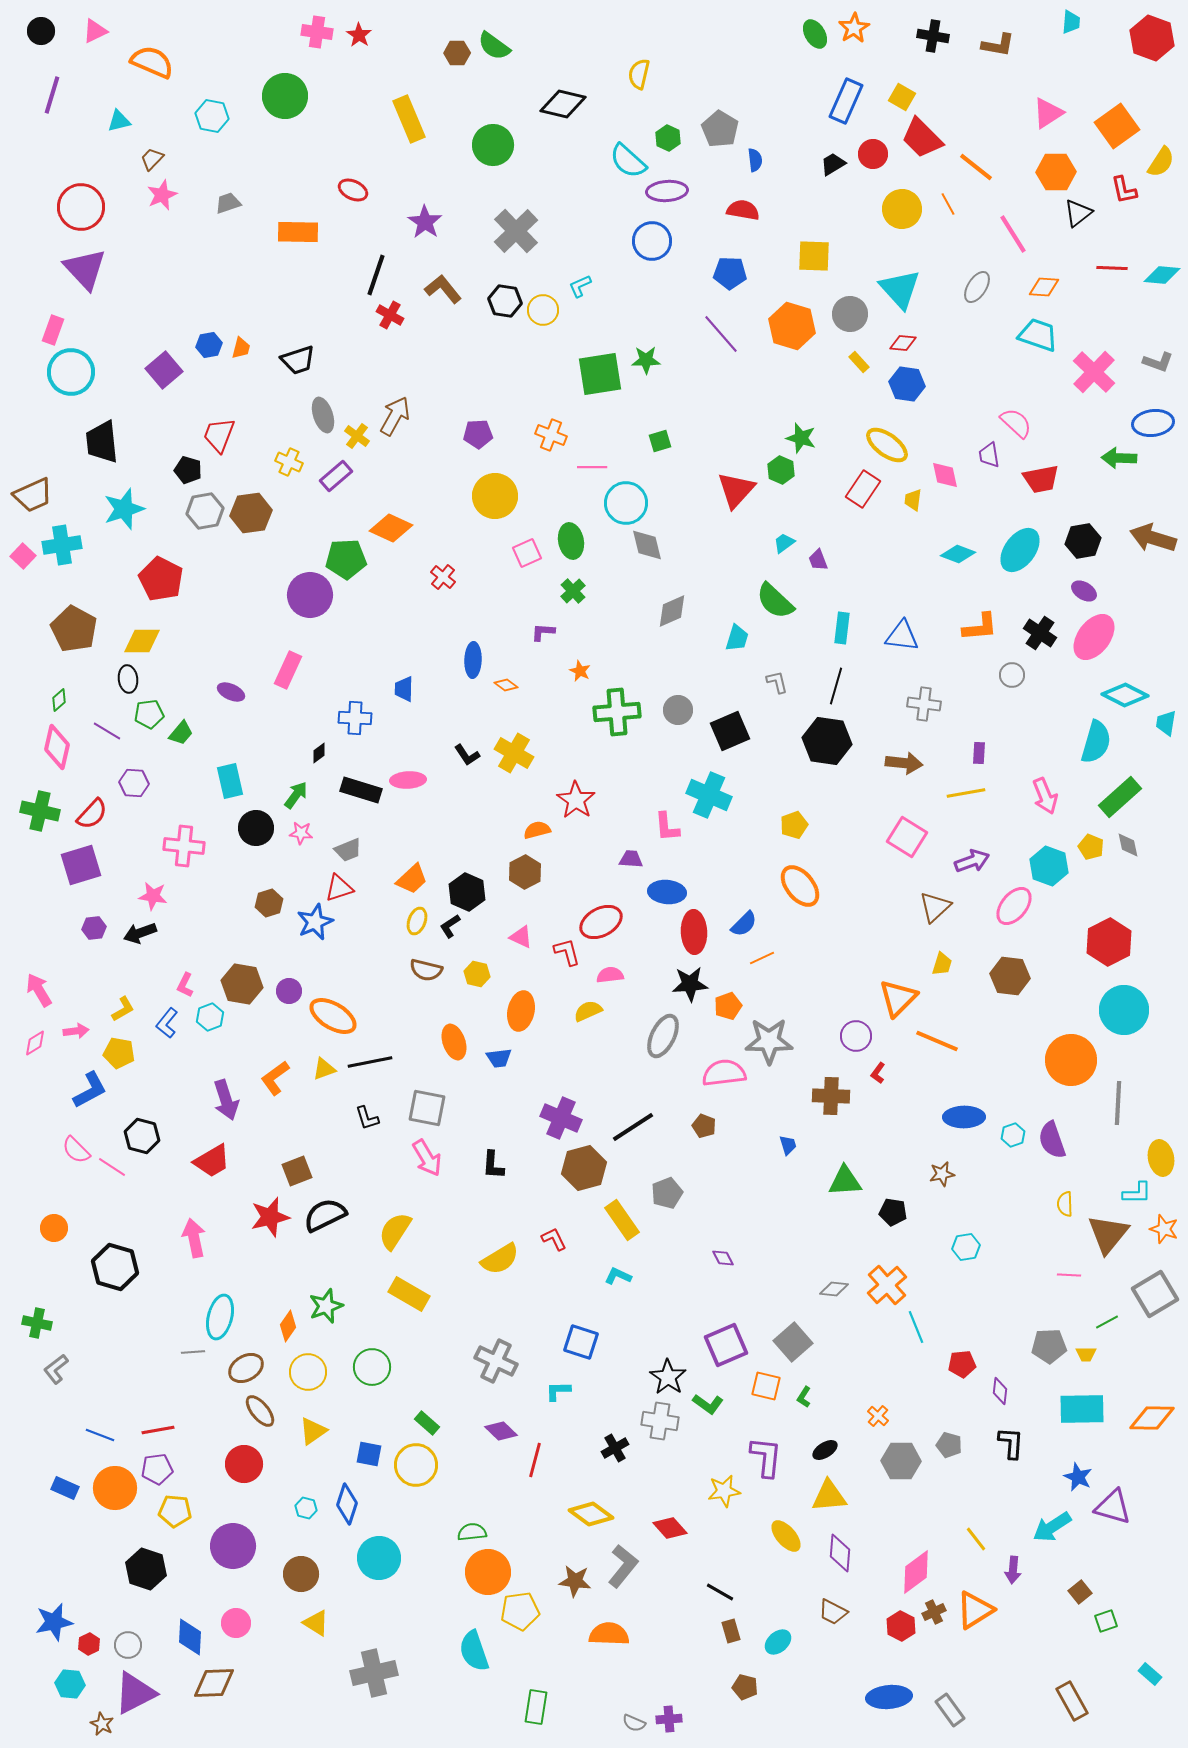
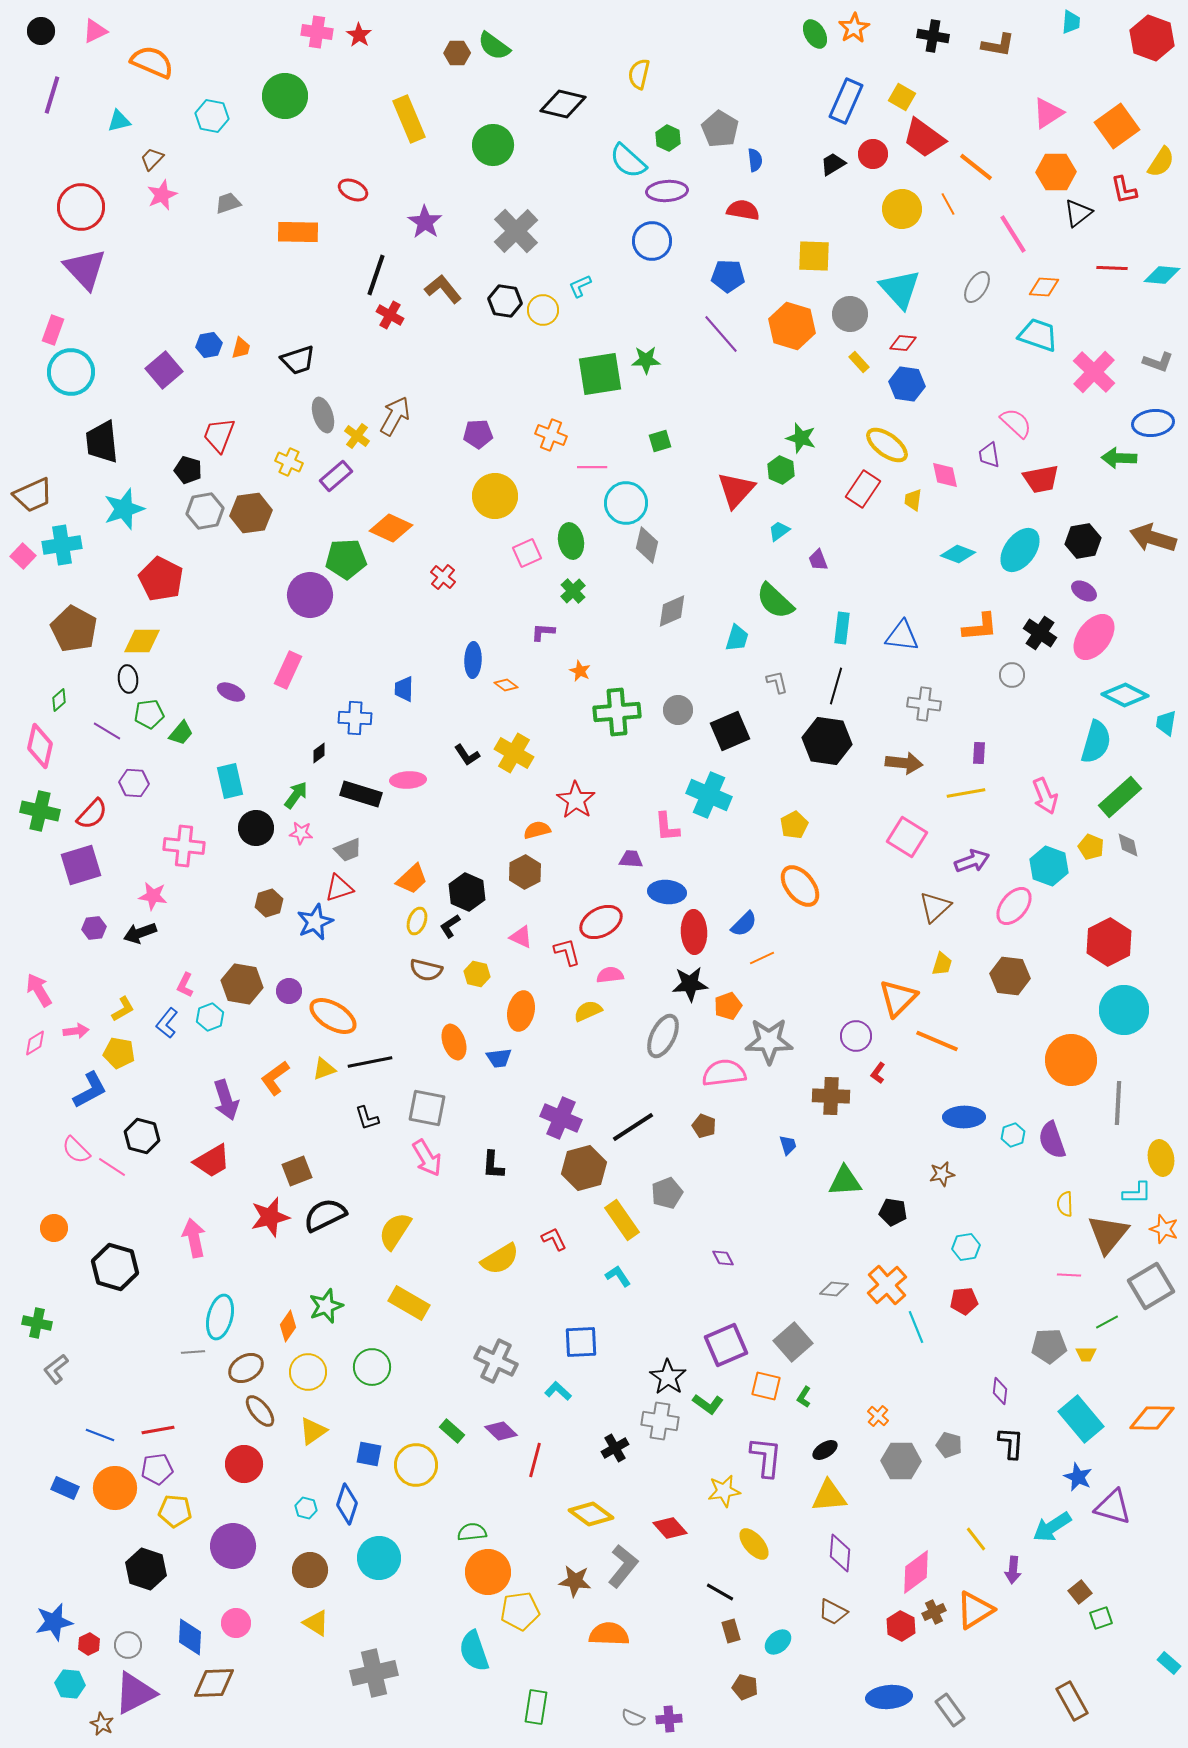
red trapezoid at (922, 138): moved 2 px right; rotated 9 degrees counterclockwise
blue pentagon at (730, 273): moved 2 px left, 3 px down
cyan trapezoid at (784, 543): moved 5 px left, 12 px up
gray diamond at (647, 545): rotated 27 degrees clockwise
pink diamond at (57, 747): moved 17 px left, 1 px up
black rectangle at (361, 790): moved 4 px down
yellow pentagon at (794, 825): rotated 8 degrees counterclockwise
cyan L-shape at (618, 1276): rotated 32 degrees clockwise
yellow rectangle at (409, 1294): moved 9 px down
gray square at (1155, 1294): moved 4 px left, 8 px up
blue square at (581, 1342): rotated 21 degrees counterclockwise
red pentagon at (962, 1364): moved 2 px right, 63 px up
cyan L-shape at (558, 1391): rotated 44 degrees clockwise
cyan rectangle at (1082, 1409): moved 1 px left, 10 px down; rotated 51 degrees clockwise
green rectangle at (427, 1423): moved 25 px right, 8 px down
yellow ellipse at (786, 1536): moved 32 px left, 8 px down
brown circle at (301, 1574): moved 9 px right, 4 px up
green square at (1106, 1621): moved 5 px left, 3 px up
cyan rectangle at (1150, 1674): moved 19 px right, 11 px up
gray semicircle at (634, 1723): moved 1 px left, 5 px up
